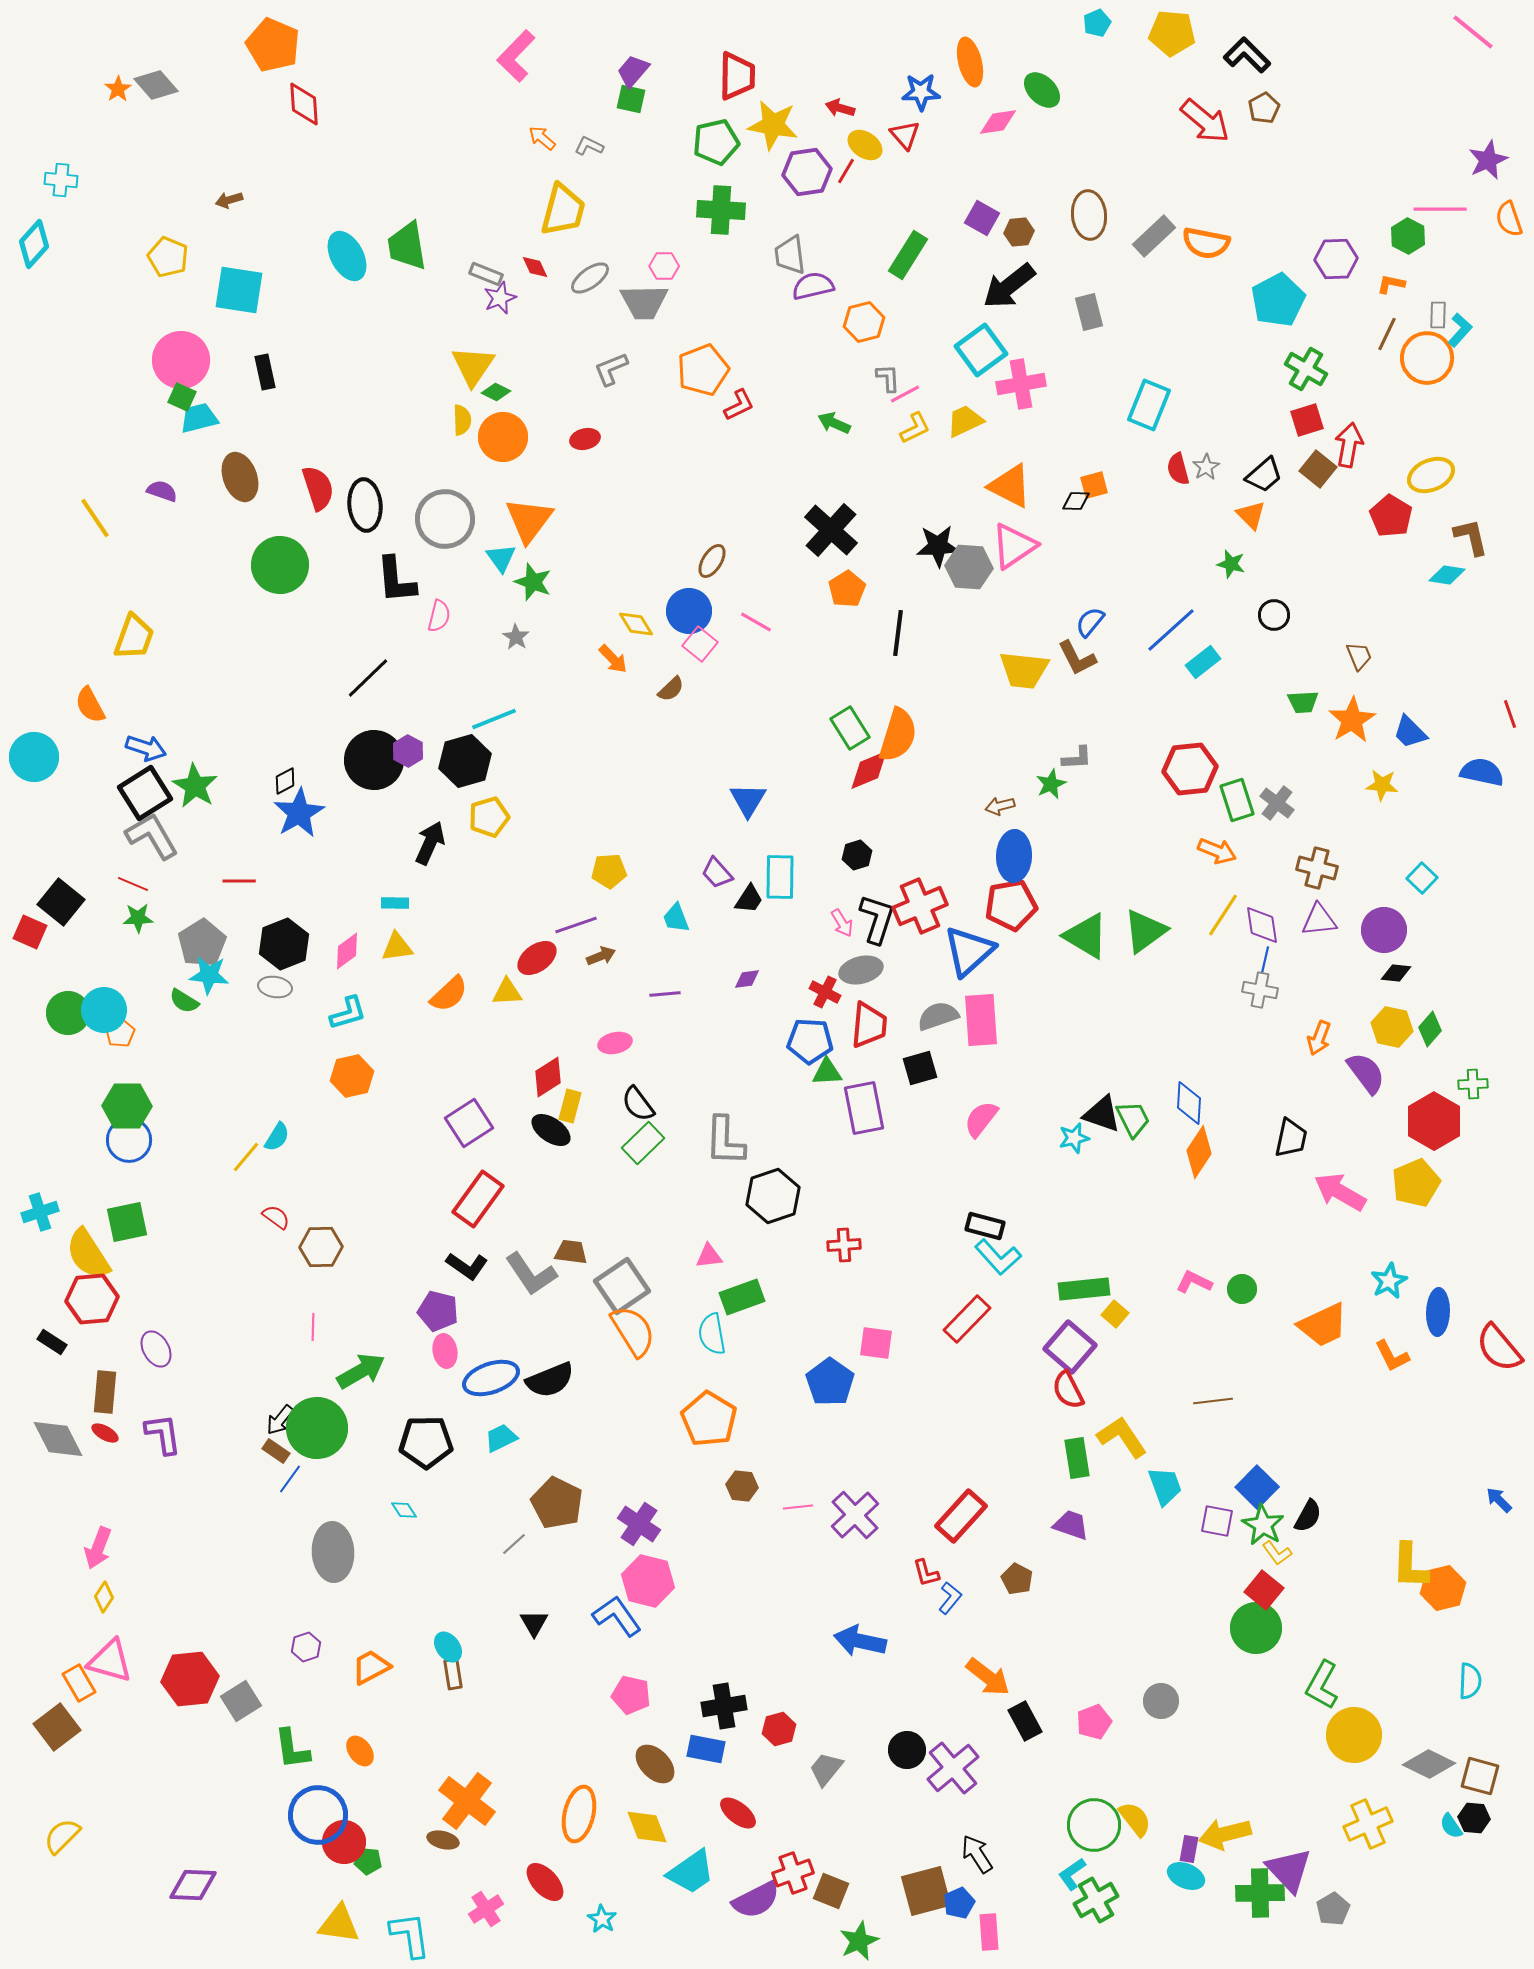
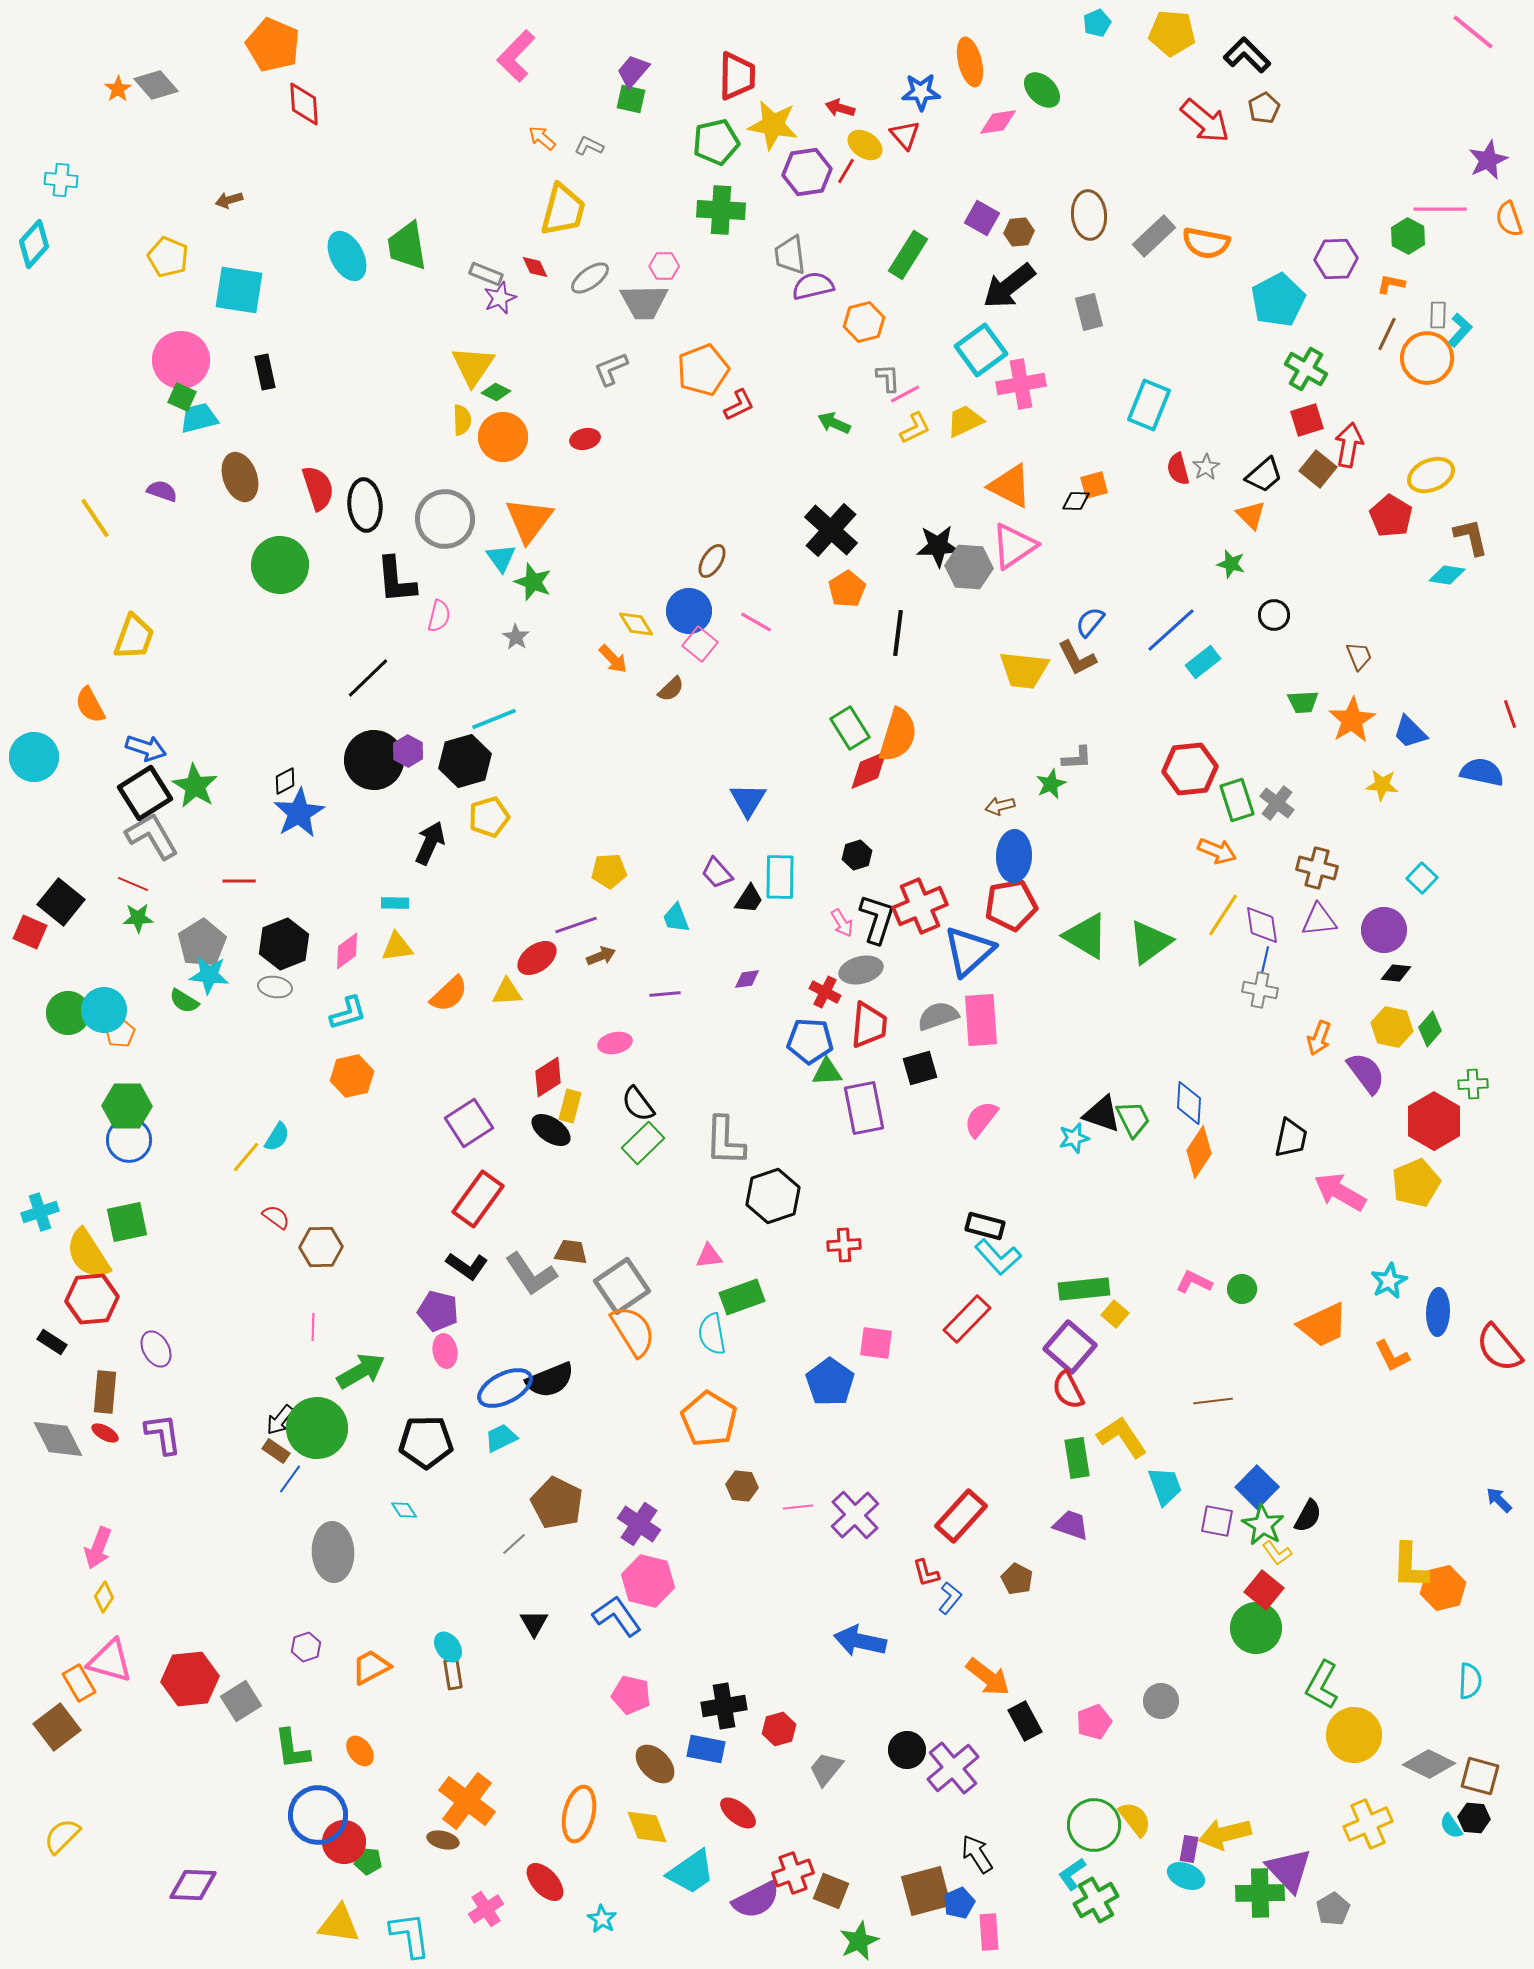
green triangle at (1145, 931): moved 5 px right, 11 px down
blue ellipse at (491, 1378): moved 14 px right, 10 px down; rotated 8 degrees counterclockwise
